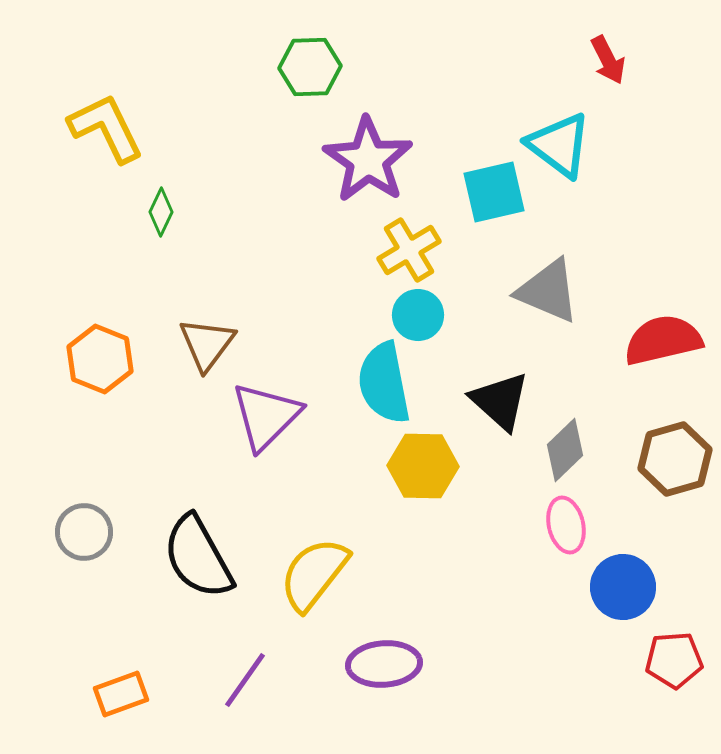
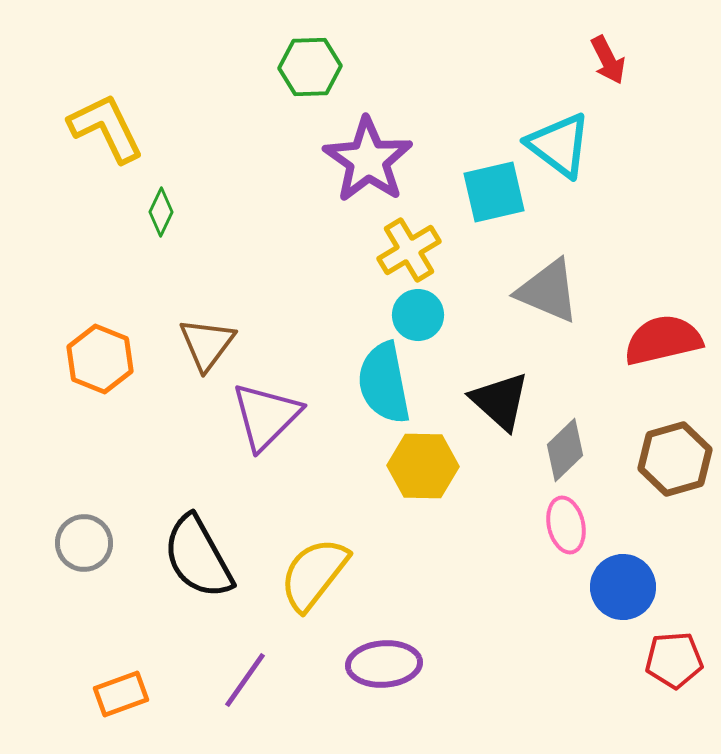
gray circle: moved 11 px down
